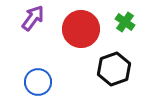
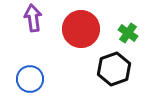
purple arrow: rotated 44 degrees counterclockwise
green cross: moved 3 px right, 11 px down
blue circle: moved 8 px left, 3 px up
